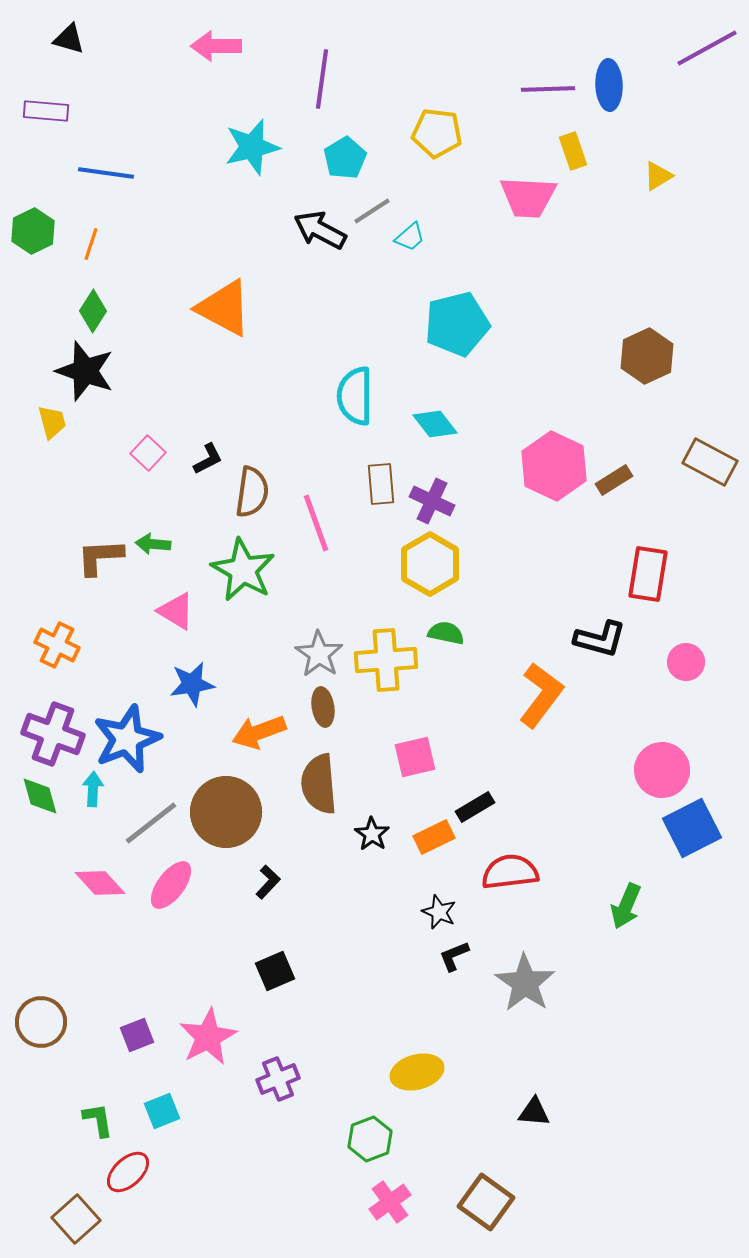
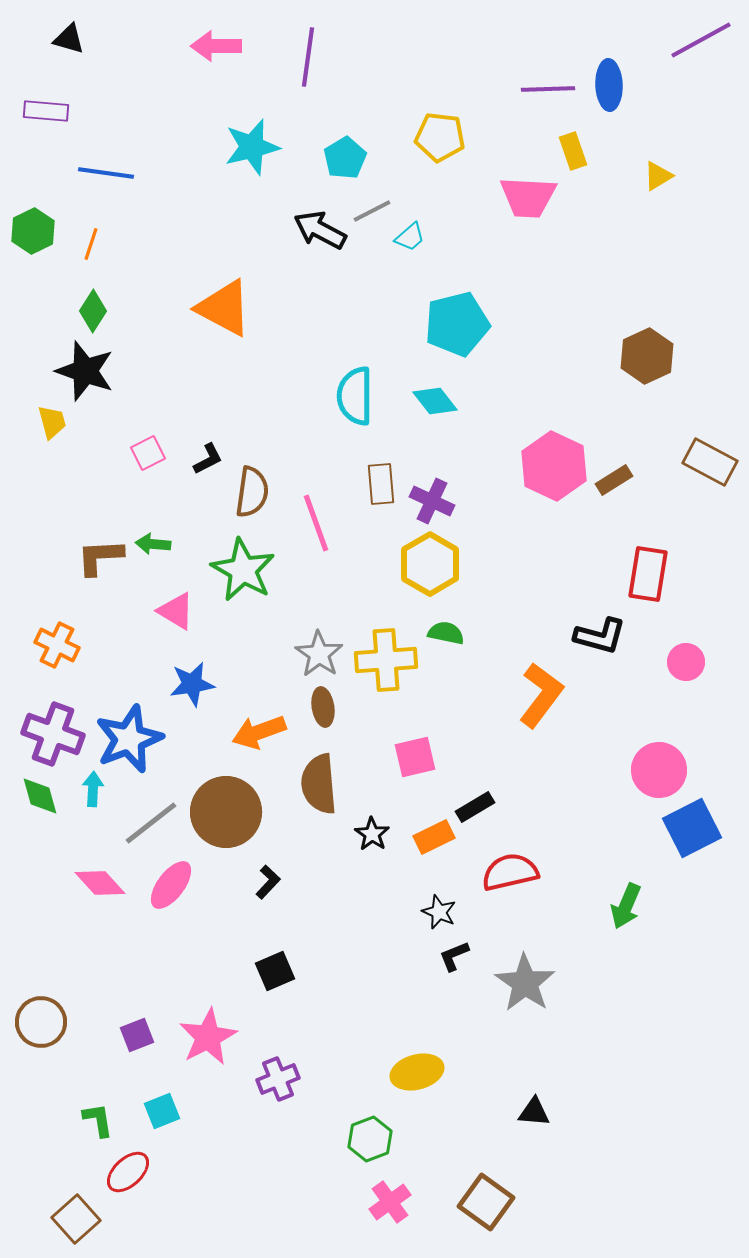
purple line at (707, 48): moved 6 px left, 8 px up
purple line at (322, 79): moved 14 px left, 22 px up
yellow pentagon at (437, 133): moved 3 px right, 4 px down
gray line at (372, 211): rotated 6 degrees clockwise
cyan diamond at (435, 424): moved 23 px up
pink square at (148, 453): rotated 20 degrees clockwise
black L-shape at (600, 639): moved 3 px up
blue star at (127, 739): moved 2 px right
pink circle at (662, 770): moved 3 px left
red semicircle at (510, 872): rotated 6 degrees counterclockwise
